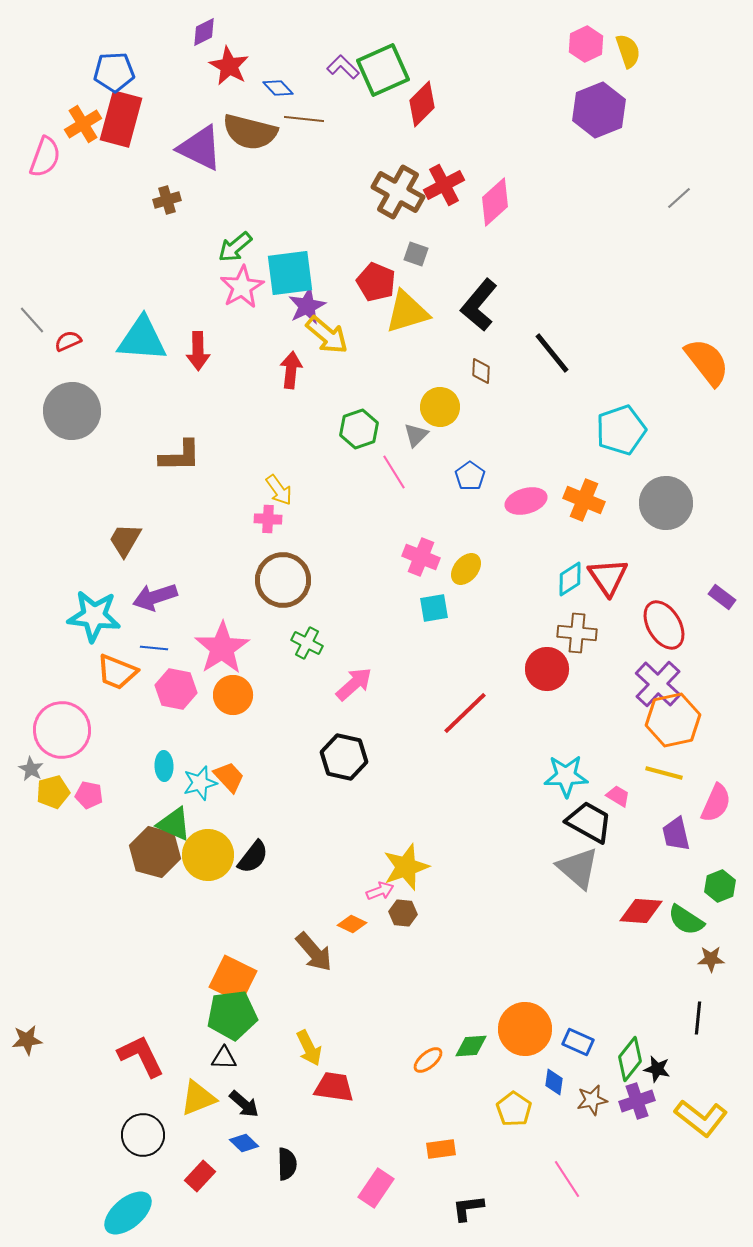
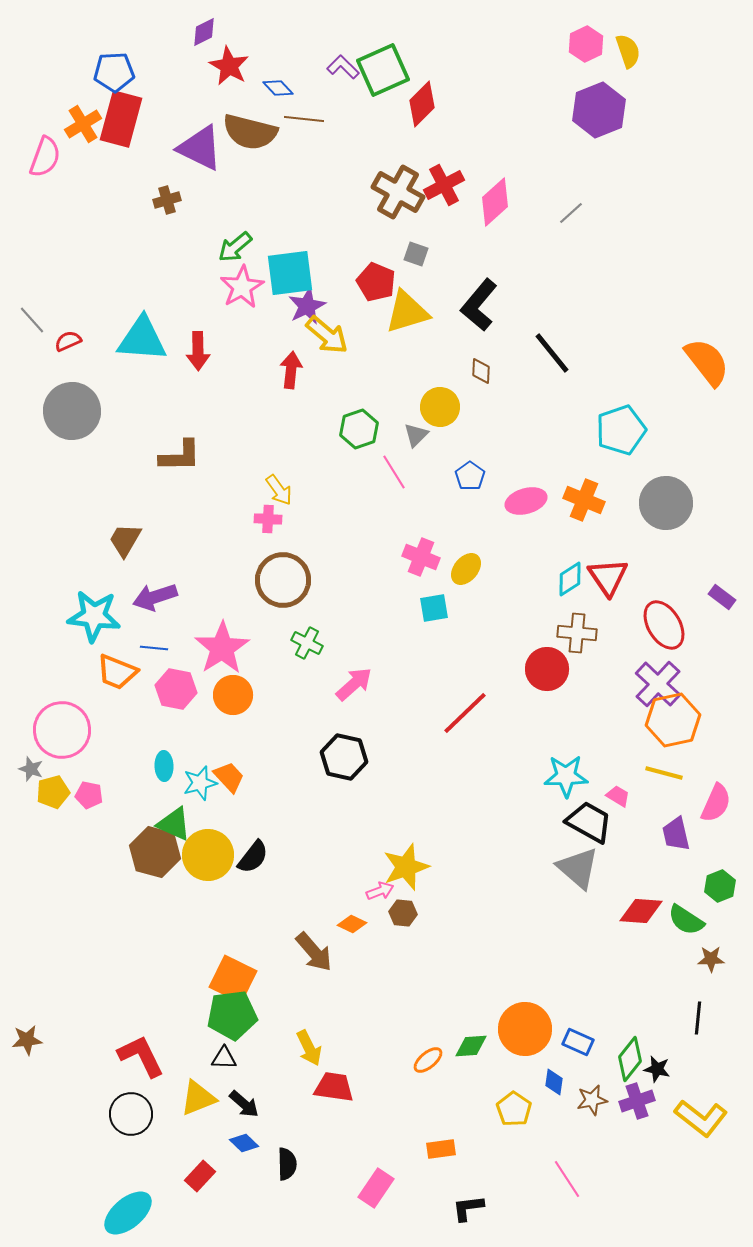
gray line at (679, 198): moved 108 px left, 15 px down
gray star at (31, 769): rotated 10 degrees counterclockwise
black circle at (143, 1135): moved 12 px left, 21 px up
